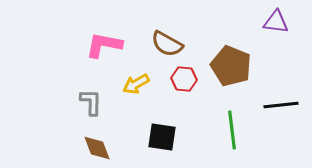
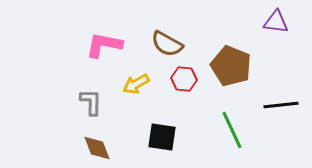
green line: rotated 18 degrees counterclockwise
